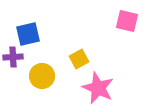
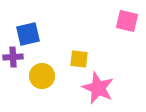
yellow square: rotated 36 degrees clockwise
